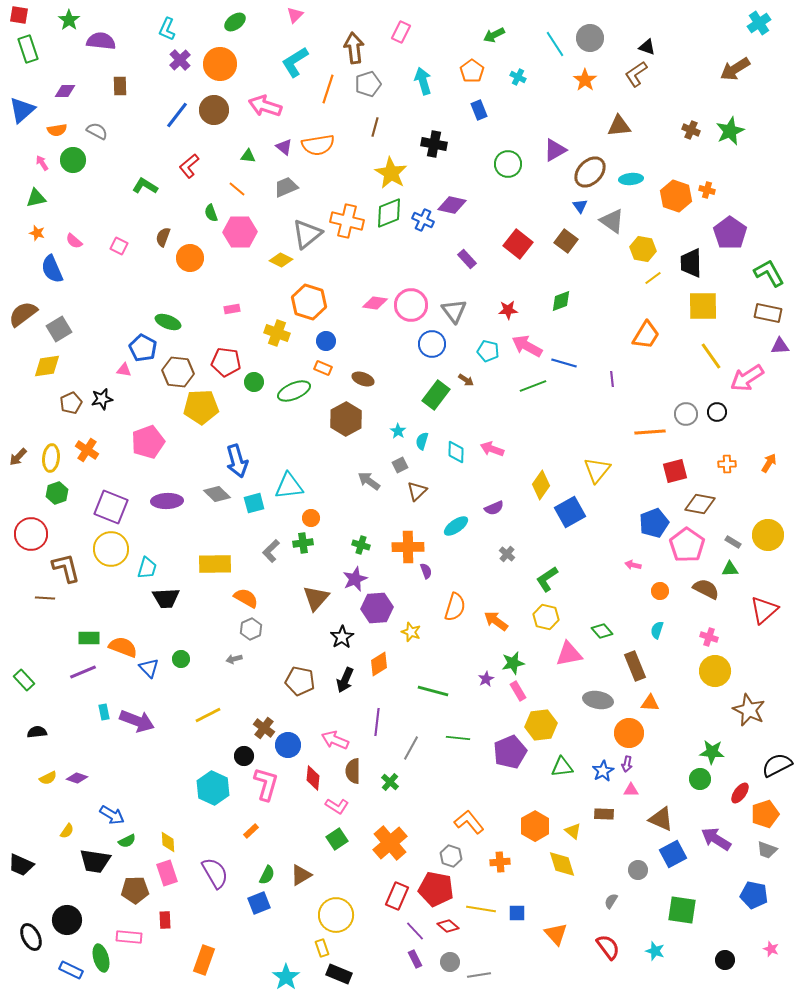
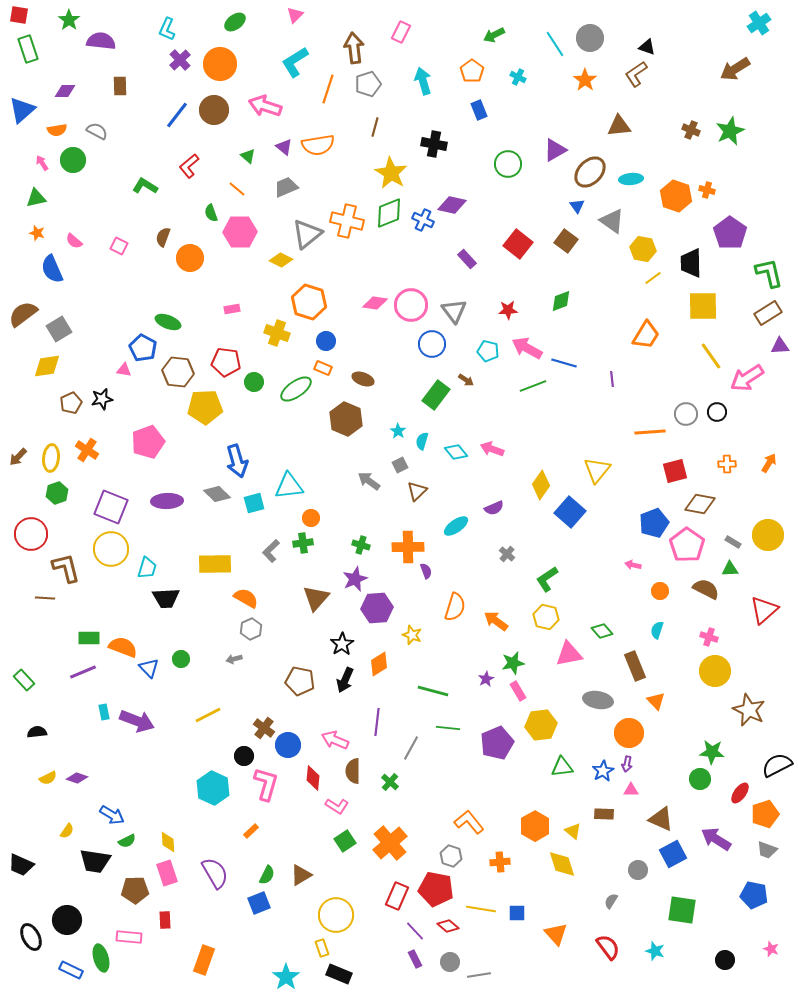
green triangle at (248, 156): rotated 35 degrees clockwise
blue triangle at (580, 206): moved 3 px left
green L-shape at (769, 273): rotated 16 degrees clockwise
brown rectangle at (768, 313): rotated 44 degrees counterclockwise
pink arrow at (527, 346): moved 2 px down
green ellipse at (294, 391): moved 2 px right, 2 px up; rotated 12 degrees counterclockwise
yellow pentagon at (201, 407): moved 4 px right
brown hexagon at (346, 419): rotated 8 degrees counterclockwise
cyan diamond at (456, 452): rotated 40 degrees counterclockwise
blue square at (570, 512): rotated 20 degrees counterclockwise
yellow star at (411, 632): moved 1 px right, 3 px down
black star at (342, 637): moved 7 px down
orange triangle at (650, 703): moved 6 px right, 2 px up; rotated 42 degrees clockwise
green line at (458, 738): moved 10 px left, 10 px up
purple pentagon at (510, 752): moved 13 px left, 9 px up
green square at (337, 839): moved 8 px right, 2 px down
